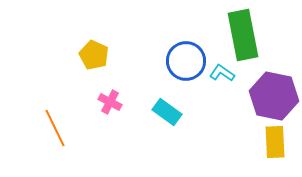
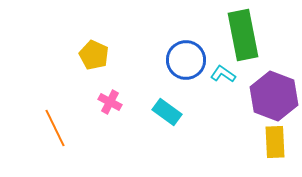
blue circle: moved 1 px up
cyan L-shape: moved 1 px right, 1 px down
purple hexagon: rotated 9 degrees clockwise
